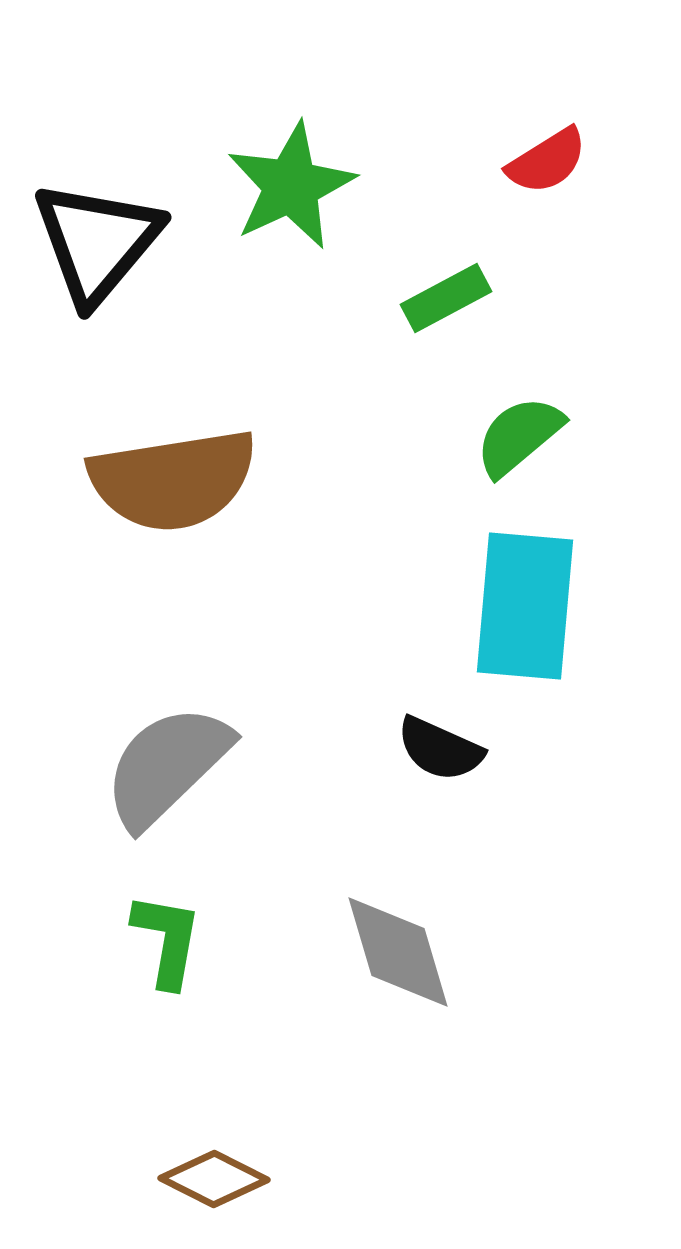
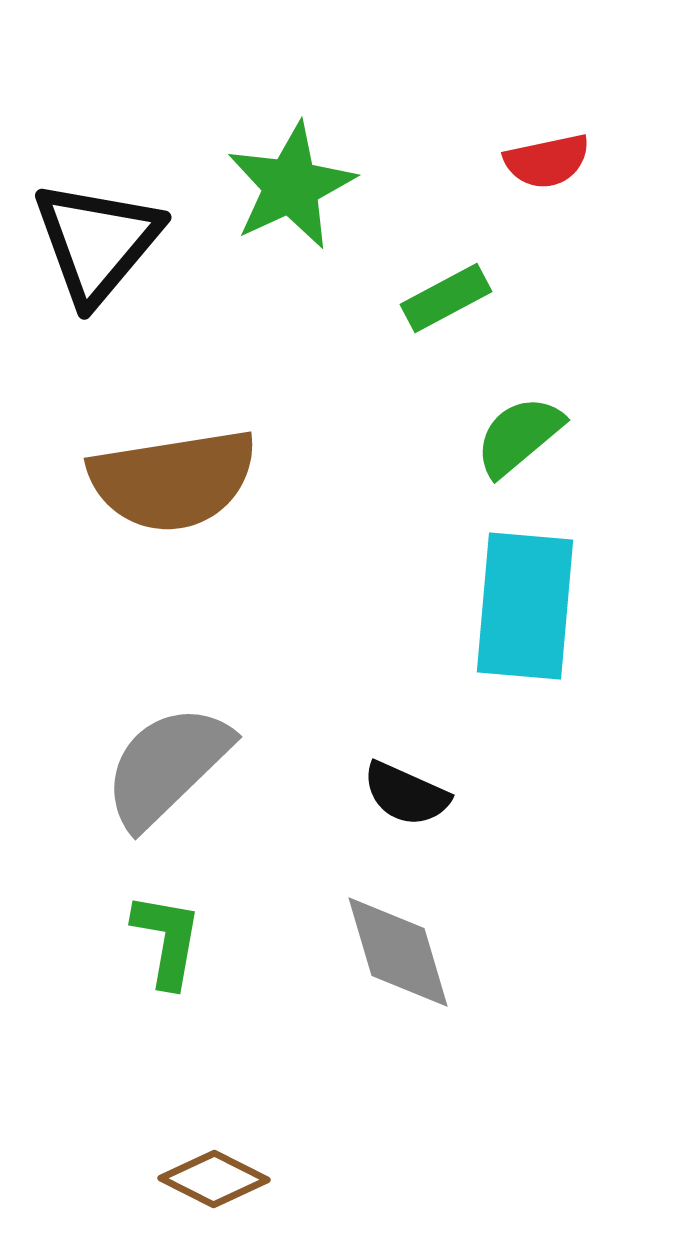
red semicircle: rotated 20 degrees clockwise
black semicircle: moved 34 px left, 45 px down
